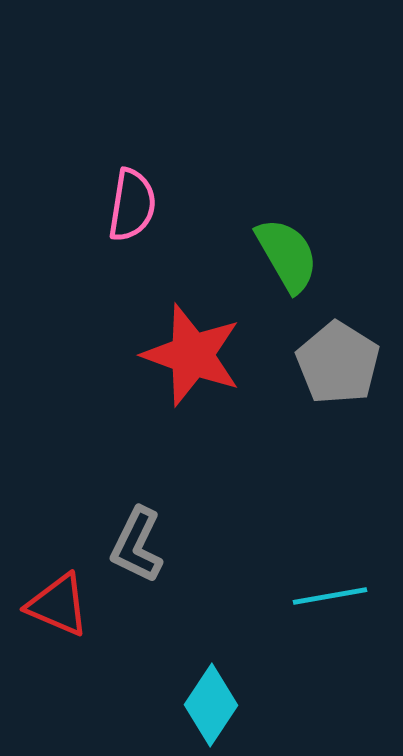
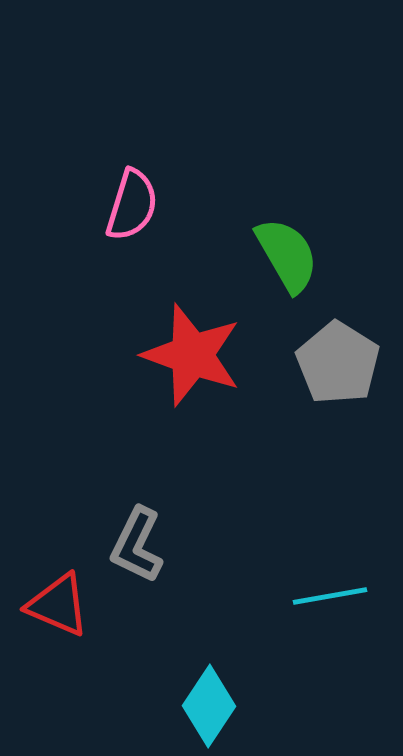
pink semicircle: rotated 8 degrees clockwise
cyan diamond: moved 2 px left, 1 px down
